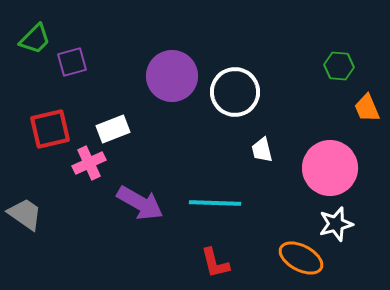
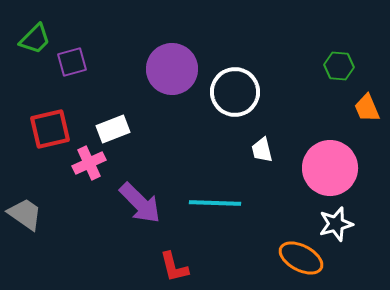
purple circle: moved 7 px up
purple arrow: rotated 15 degrees clockwise
red L-shape: moved 41 px left, 4 px down
